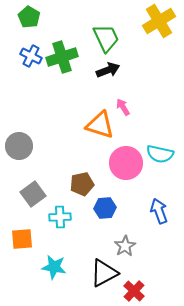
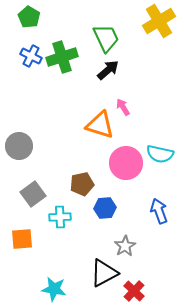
black arrow: rotated 20 degrees counterclockwise
cyan star: moved 22 px down
